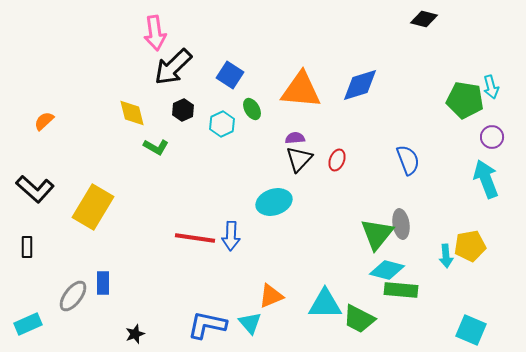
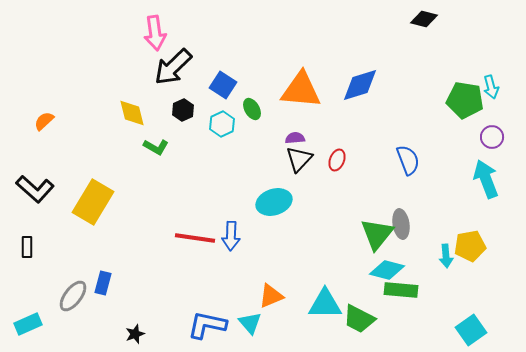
blue square at (230, 75): moved 7 px left, 10 px down
yellow rectangle at (93, 207): moved 5 px up
blue rectangle at (103, 283): rotated 15 degrees clockwise
cyan square at (471, 330): rotated 32 degrees clockwise
